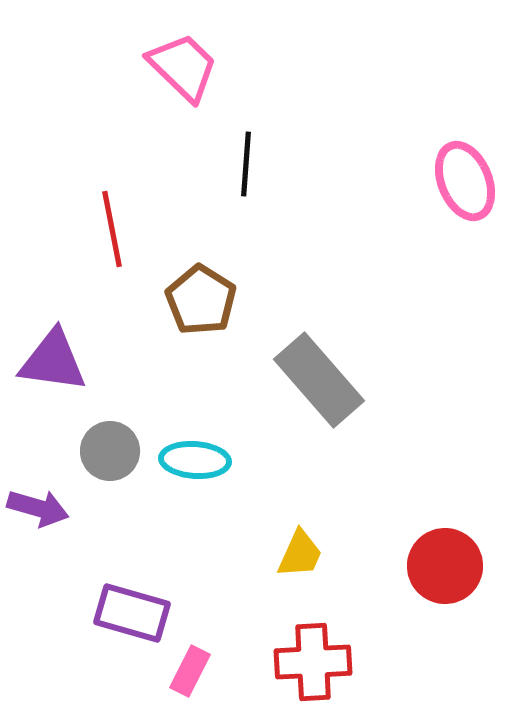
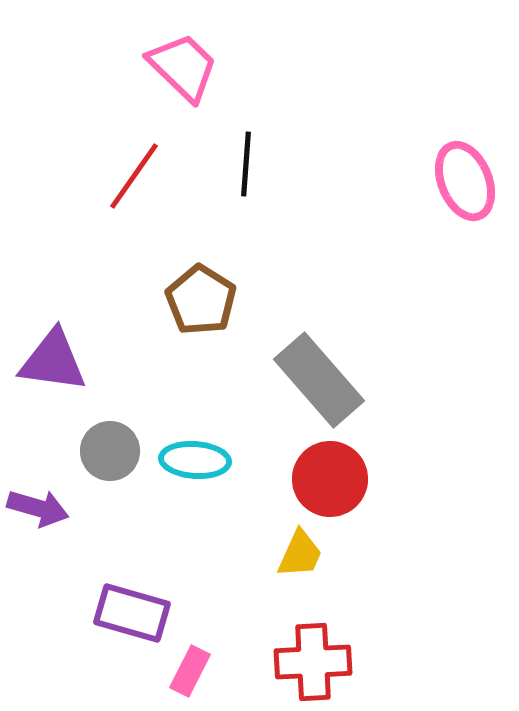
red line: moved 22 px right, 53 px up; rotated 46 degrees clockwise
red circle: moved 115 px left, 87 px up
